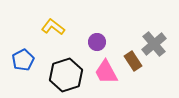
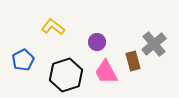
brown rectangle: rotated 18 degrees clockwise
